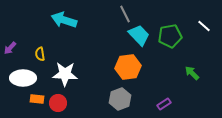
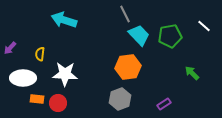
yellow semicircle: rotated 16 degrees clockwise
